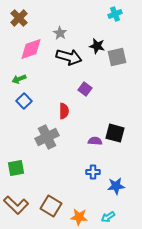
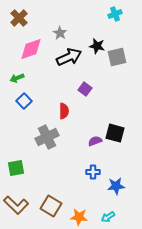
black arrow: rotated 40 degrees counterclockwise
green arrow: moved 2 px left, 1 px up
purple semicircle: rotated 24 degrees counterclockwise
